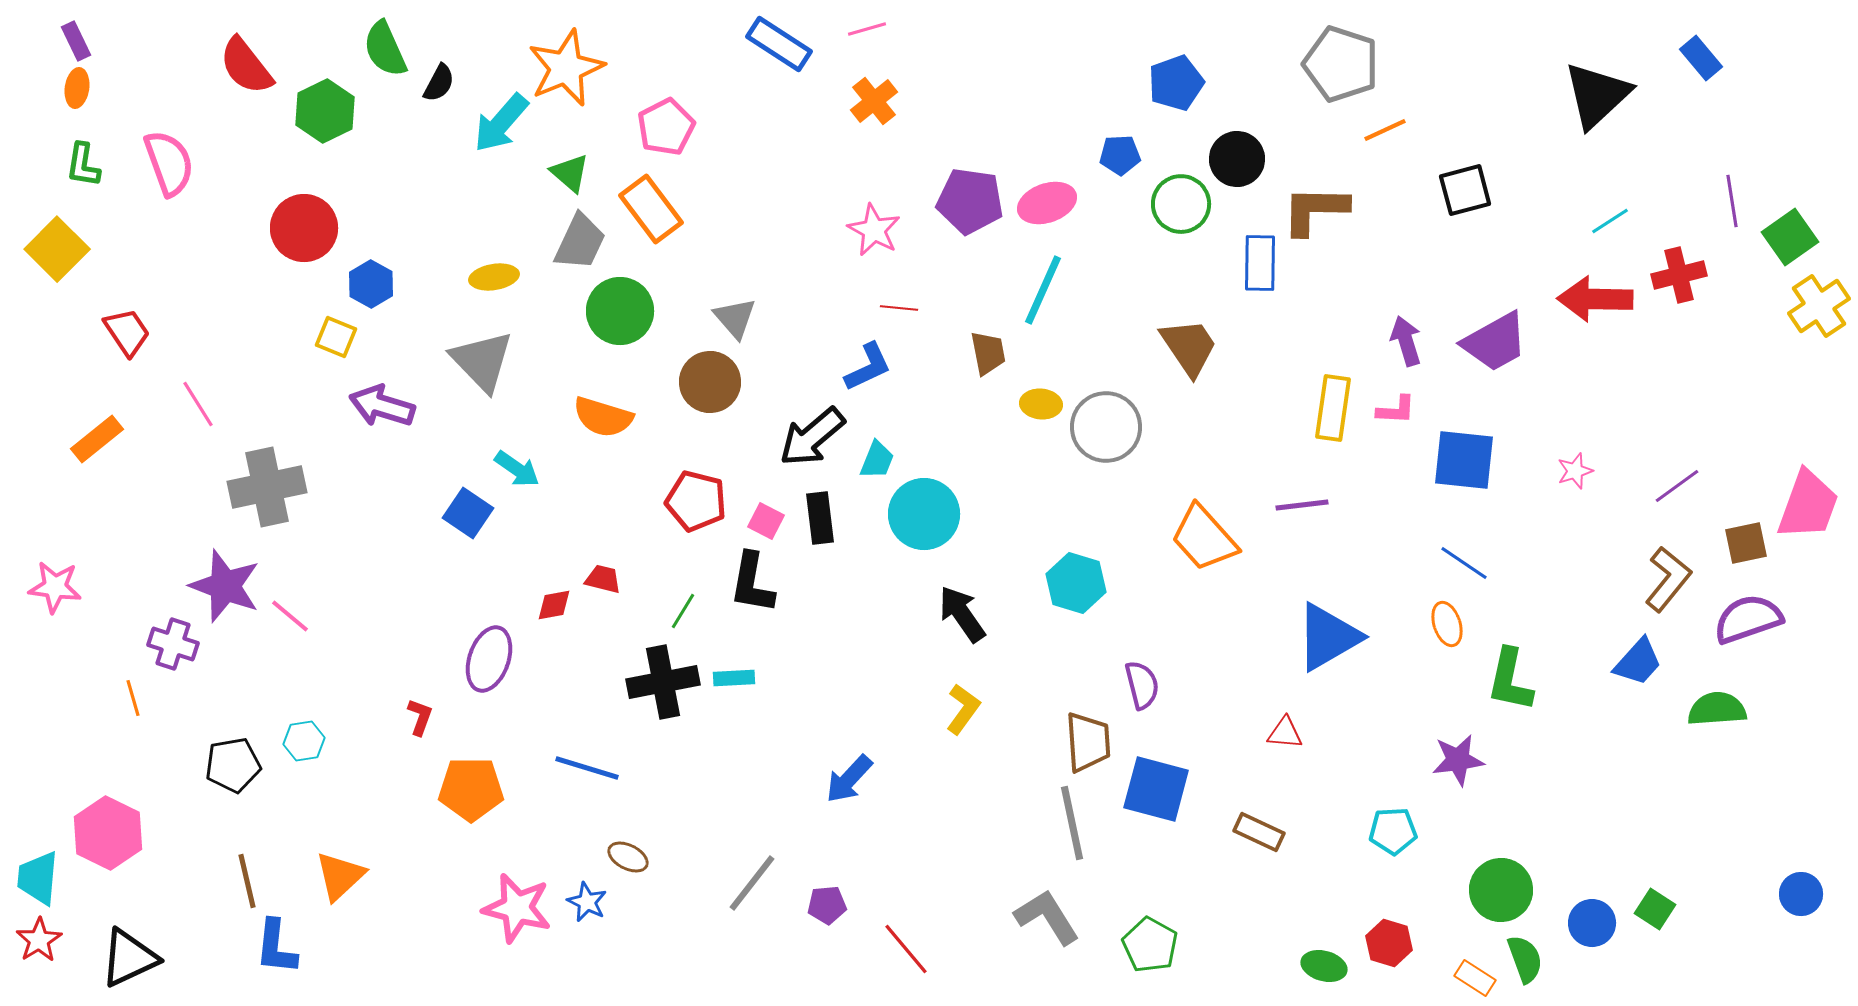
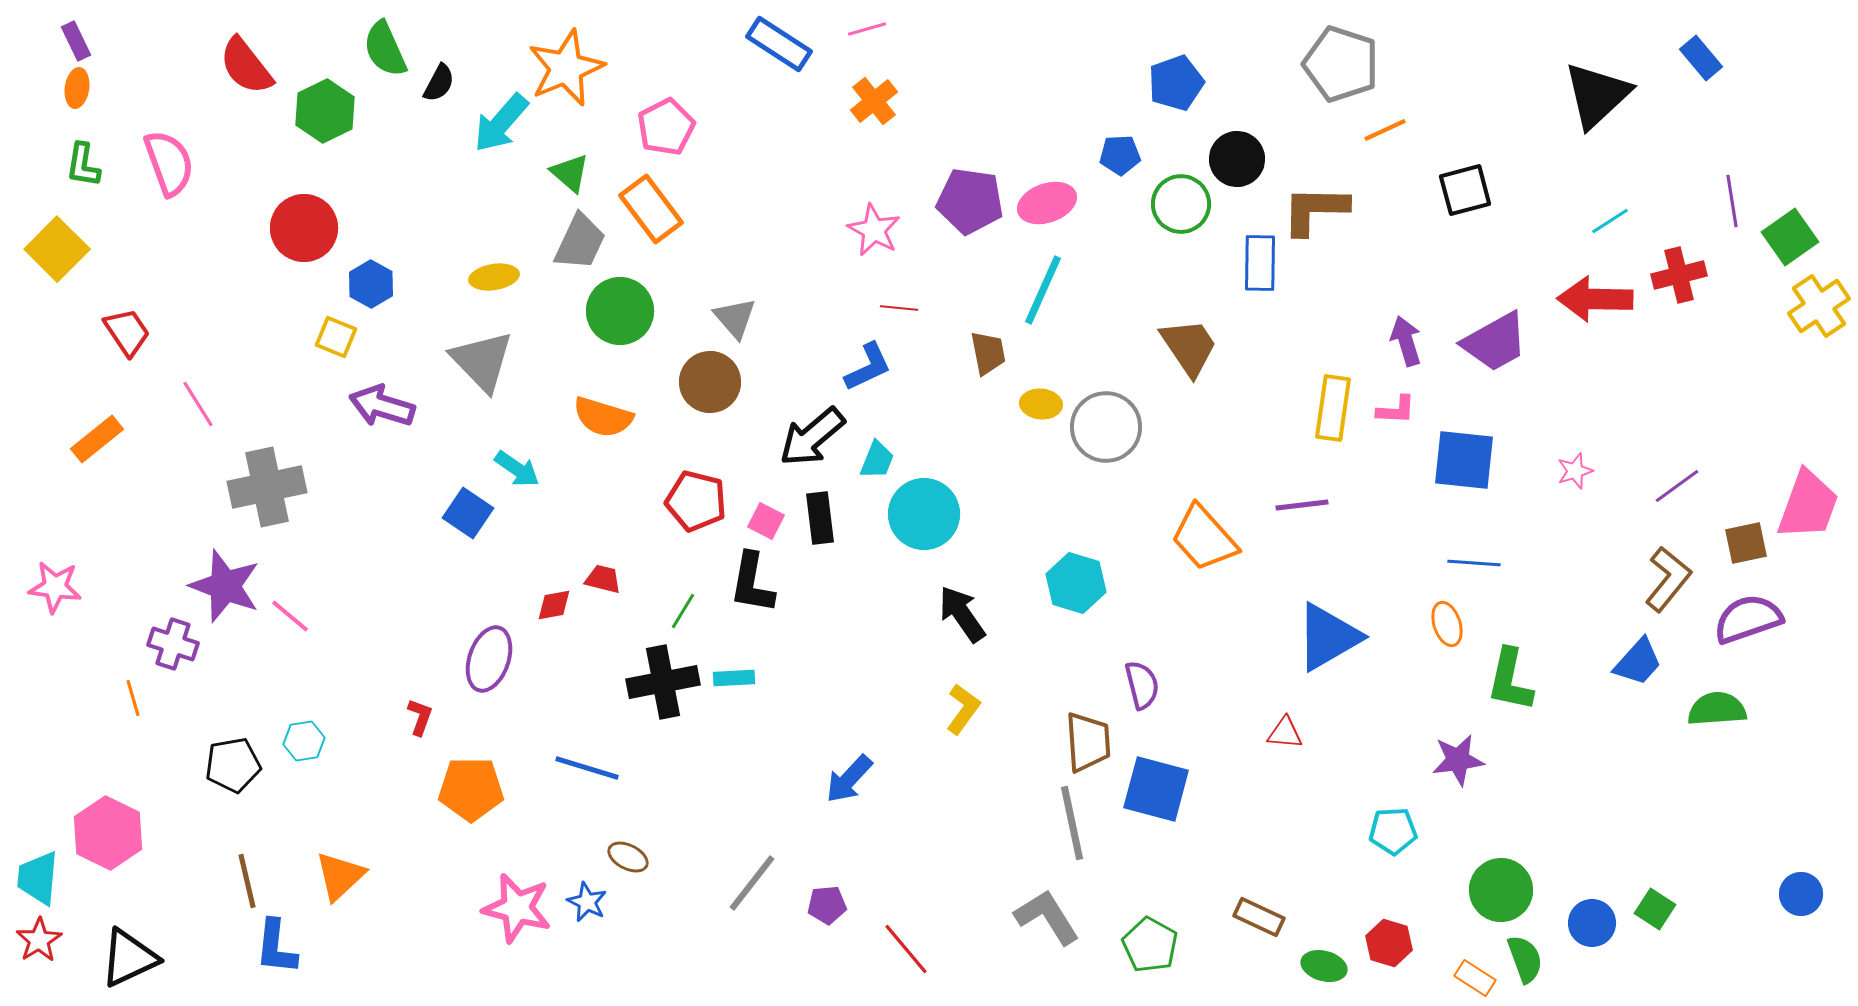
blue line at (1464, 563): moved 10 px right; rotated 30 degrees counterclockwise
brown rectangle at (1259, 832): moved 85 px down
